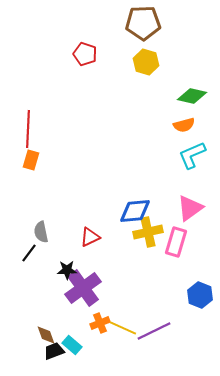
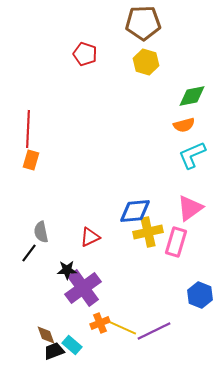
green diamond: rotated 24 degrees counterclockwise
